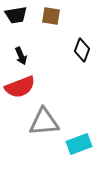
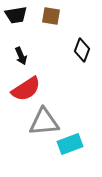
red semicircle: moved 6 px right, 2 px down; rotated 12 degrees counterclockwise
cyan rectangle: moved 9 px left
